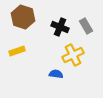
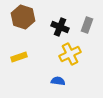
gray rectangle: moved 1 px right, 1 px up; rotated 49 degrees clockwise
yellow rectangle: moved 2 px right, 6 px down
yellow cross: moved 3 px left, 1 px up
blue semicircle: moved 2 px right, 7 px down
